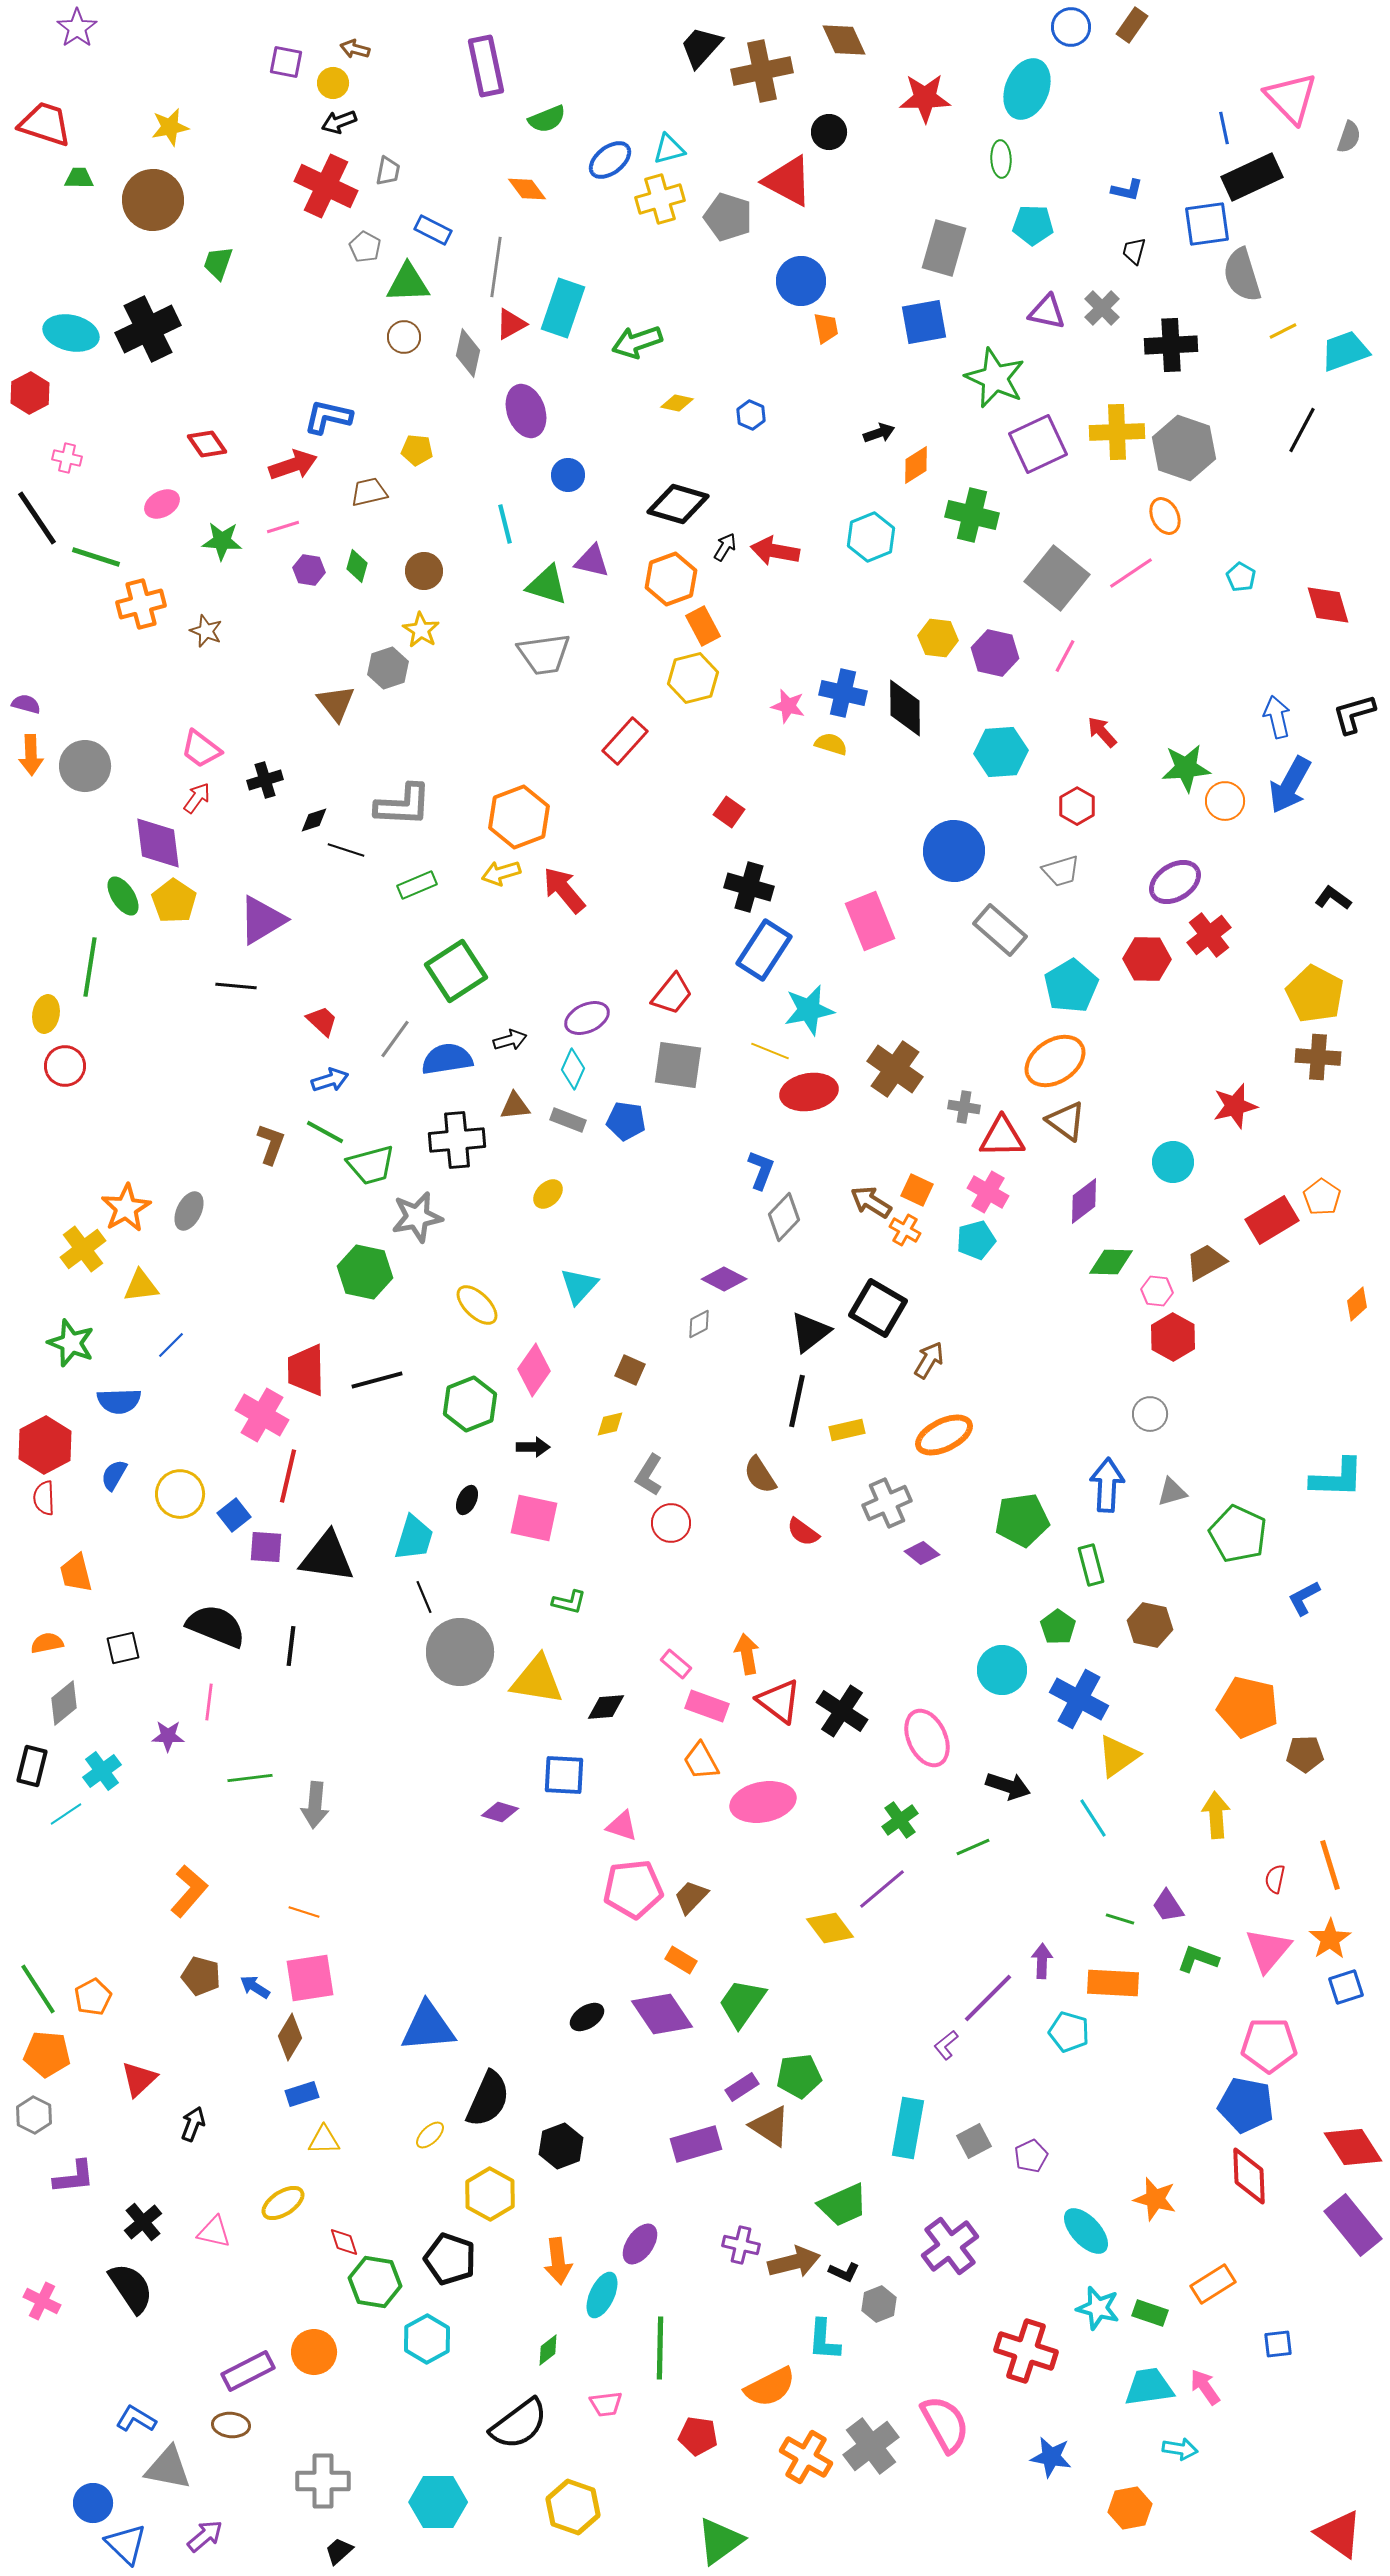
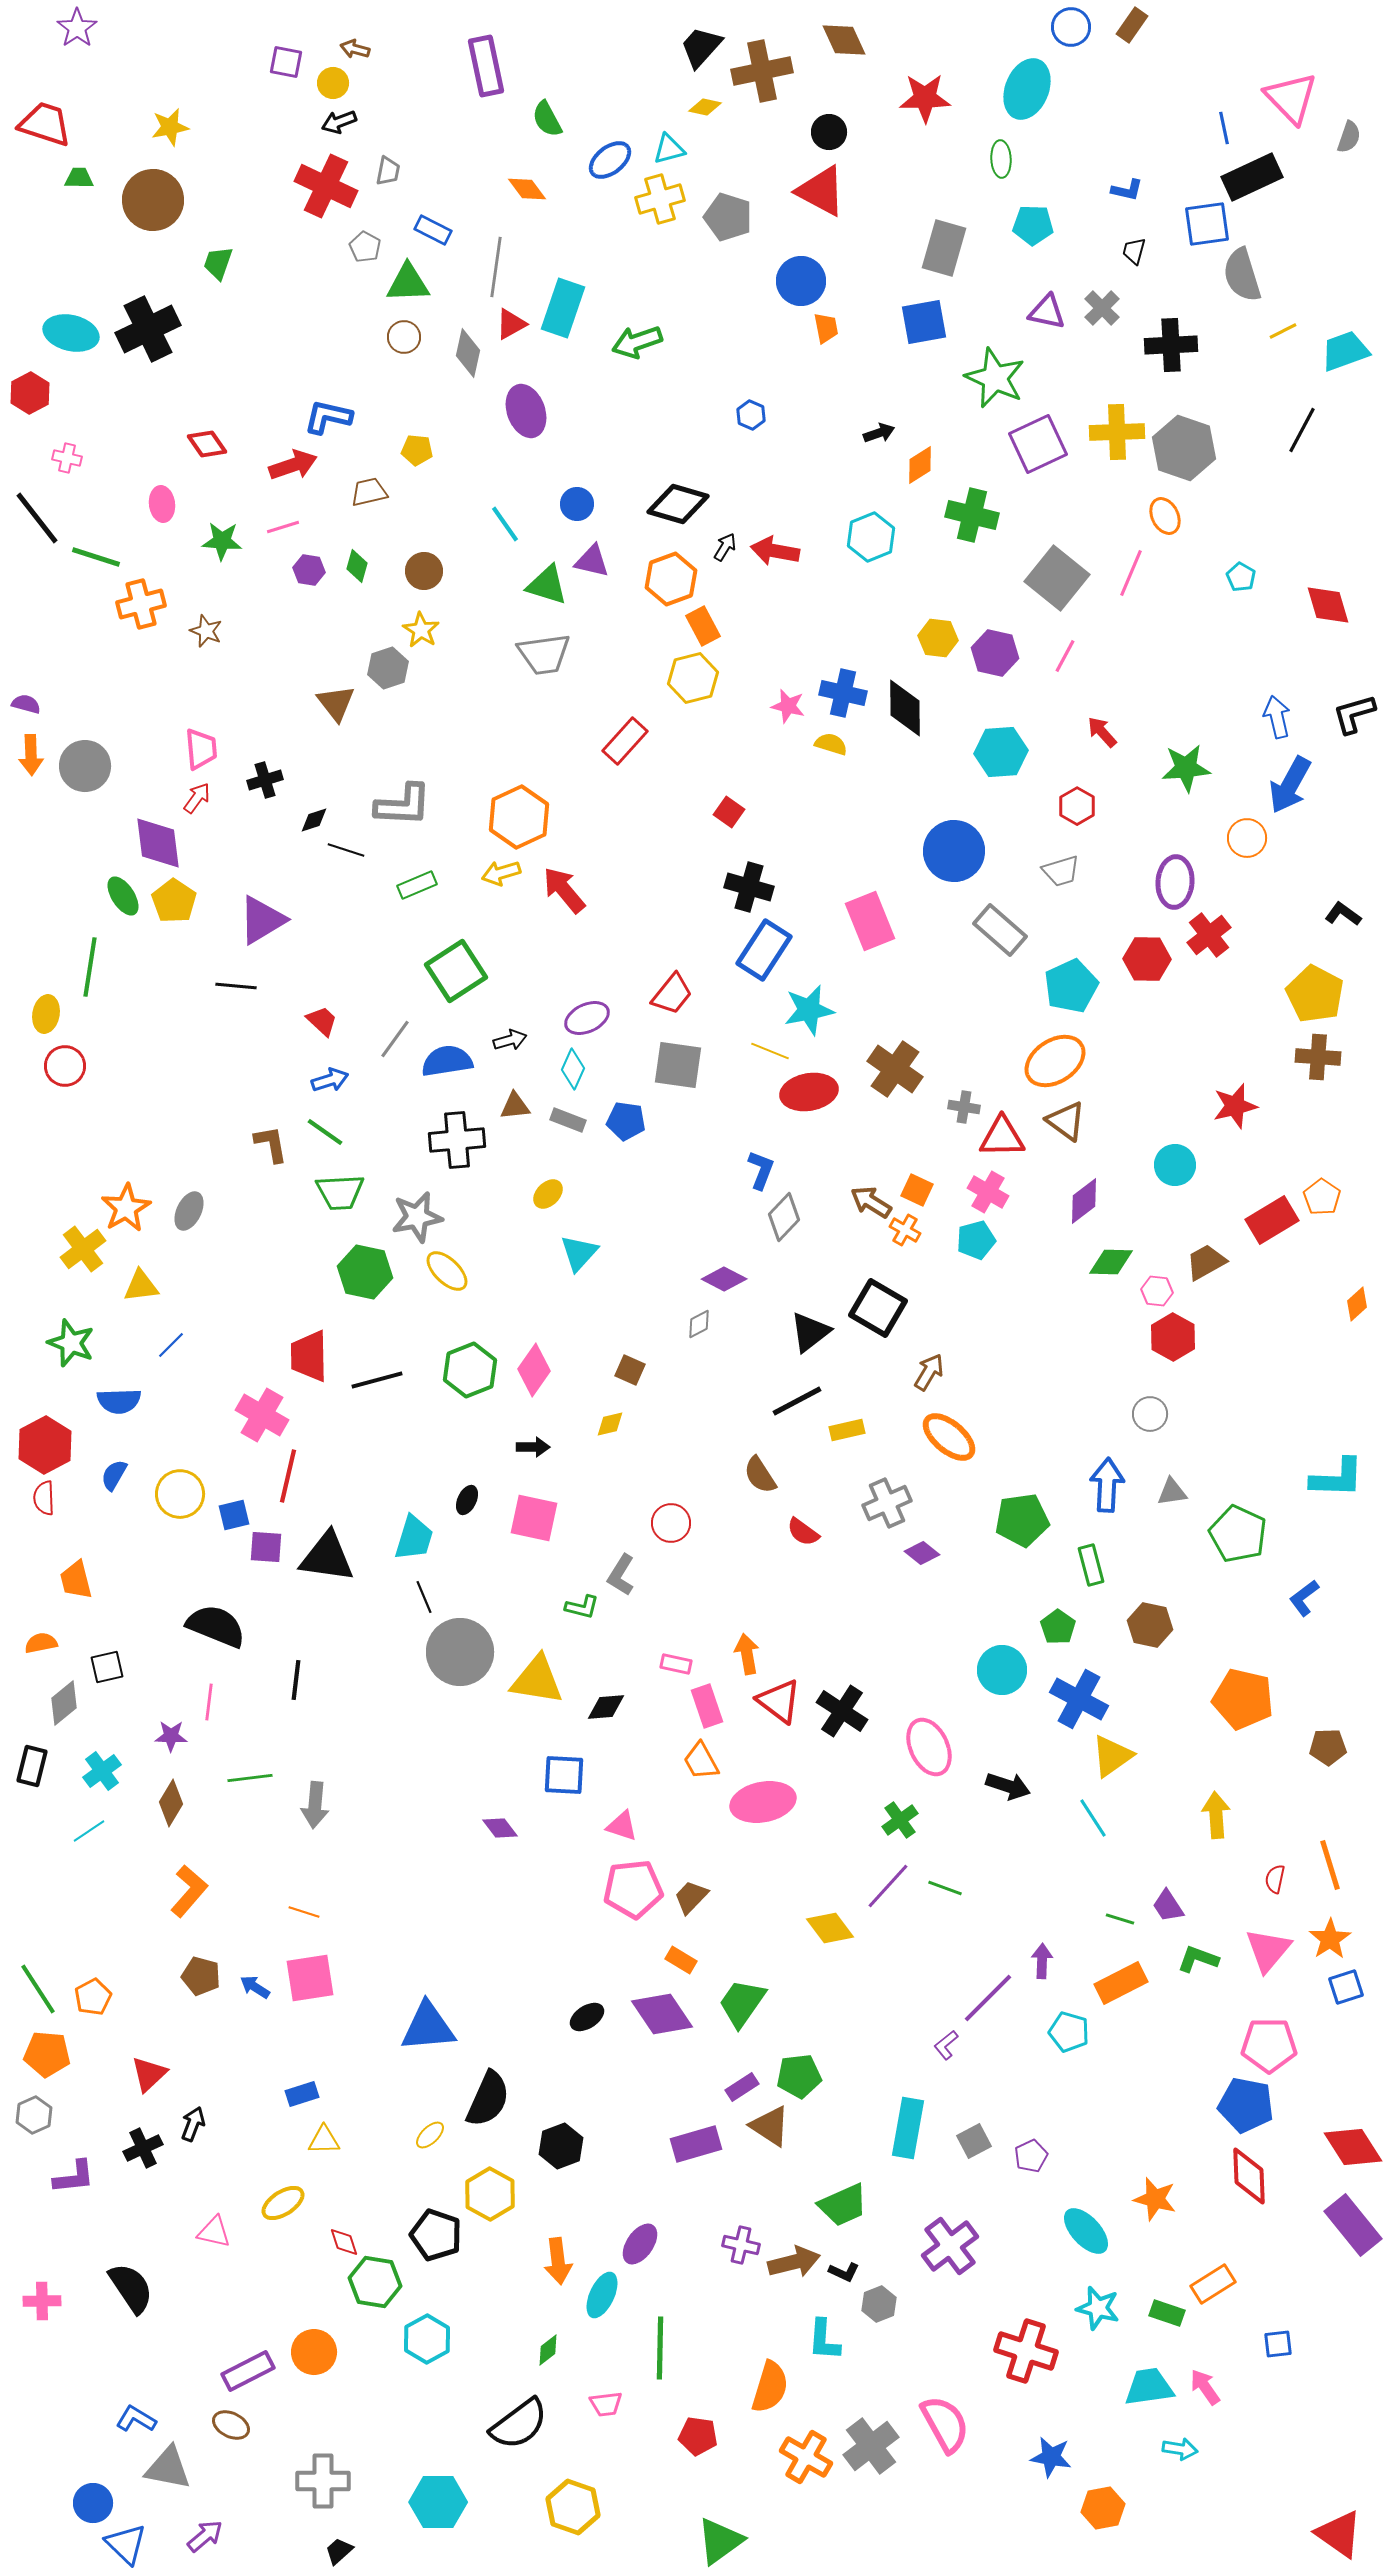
green semicircle at (547, 119): rotated 84 degrees clockwise
red triangle at (788, 181): moved 33 px right, 10 px down
yellow diamond at (677, 403): moved 28 px right, 296 px up
orange diamond at (916, 465): moved 4 px right
blue circle at (568, 475): moved 9 px right, 29 px down
pink ellipse at (162, 504): rotated 68 degrees counterclockwise
black line at (37, 518): rotated 4 degrees counterclockwise
cyan line at (505, 524): rotated 21 degrees counterclockwise
pink line at (1131, 573): rotated 33 degrees counterclockwise
pink trapezoid at (201, 749): rotated 132 degrees counterclockwise
orange circle at (1225, 801): moved 22 px right, 37 px down
orange hexagon at (519, 817): rotated 4 degrees counterclockwise
purple ellipse at (1175, 882): rotated 54 degrees counterclockwise
black L-shape at (1333, 898): moved 10 px right, 16 px down
cyan pentagon at (1071, 986): rotated 6 degrees clockwise
blue semicircle at (447, 1059): moved 2 px down
green line at (325, 1132): rotated 6 degrees clockwise
brown L-shape at (271, 1144): rotated 30 degrees counterclockwise
cyan circle at (1173, 1162): moved 2 px right, 3 px down
green trapezoid at (371, 1165): moved 31 px left, 27 px down; rotated 12 degrees clockwise
cyan triangle at (579, 1286): moved 33 px up
yellow ellipse at (477, 1305): moved 30 px left, 34 px up
brown arrow at (929, 1360): moved 12 px down
red trapezoid at (306, 1370): moved 3 px right, 14 px up
black line at (797, 1401): rotated 50 degrees clockwise
green hexagon at (470, 1404): moved 34 px up
orange ellipse at (944, 1435): moved 5 px right, 2 px down; rotated 66 degrees clockwise
gray L-shape at (649, 1475): moved 28 px left, 100 px down
gray triangle at (1172, 1492): rotated 8 degrees clockwise
blue square at (234, 1515): rotated 24 degrees clockwise
orange trapezoid at (76, 1573): moved 7 px down
blue L-shape at (1304, 1598): rotated 9 degrees counterclockwise
green L-shape at (569, 1602): moved 13 px right, 5 px down
orange semicircle at (47, 1643): moved 6 px left
black line at (291, 1646): moved 5 px right, 34 px down
black square at (123, 1648): moved 16 px left, 19 px down
pink rectangle at (676, 1664): rotated 28 degrees counterclockwise
pink rectangle at (707, 1706): rotated 51 degrees clockwise
orange pentagon at (1248, 1707): moved 5 px left, 8 px up
purple star at (168, 1736): moved 3 px right
pink ellipse at (927, 1738): moved 2 px right, 9 px down
brown pentagon at (1305, 1754): moved 23 px right, 7 px up
yellow triangle at (1118, 1756): moved 6 px left
purple diamond at (500, 1812): moved 16 px down; rotated 36 degrees clockwise
cyan line at (66, 1814): moved 23 px right, 17 px down
green line at (973, 1847): moved 28 px left, 41 px down; rotated 44 degrees clockwise
purple line at (882, 1889): moved 6 px right, 3 px up; rotated 8 degrees counterclockwise
orange rectangle at (1113, 1983): moved 8 px right; rotated 30 degrees counterclockwise
brown diamond at (290, 2037): moved 119 px left, 234 px up
red triangle at (139, 2079): moved 10 px right, 5 px up
gray hexagon at (34, 2115): rotated 9 degrees clockwise
black cross at (143, 2222): moved 74 px up; rotated 15 degrees clockwise
black pentagon at (450, 2259): moved 14 px left, 24 px up
pink cross at (42, 2301): rotated 27 degrees counterclockwise
green rectangle at (1150, 2313): moved 17 px right
orange semicircle at (770, 2387): rotated 46 degrees counterclockwise
brown ellipse at (231, 2425): rotated 21 degrees clockwise
orange hexagon at (1130, 2508): moved 27 px left
